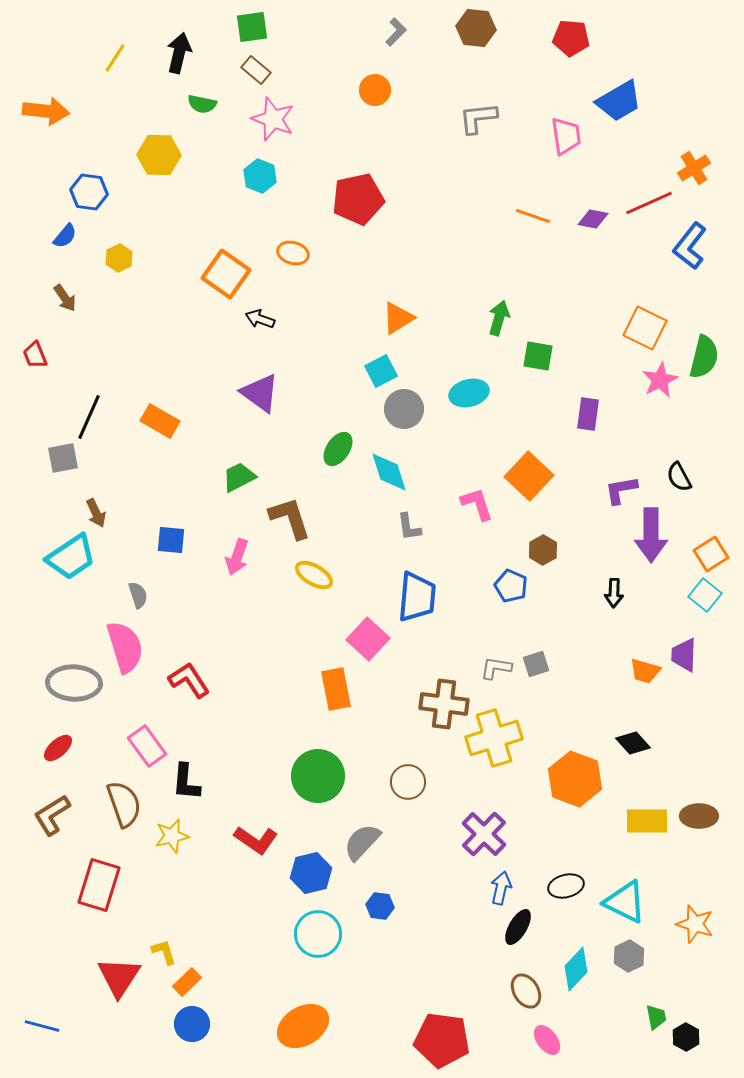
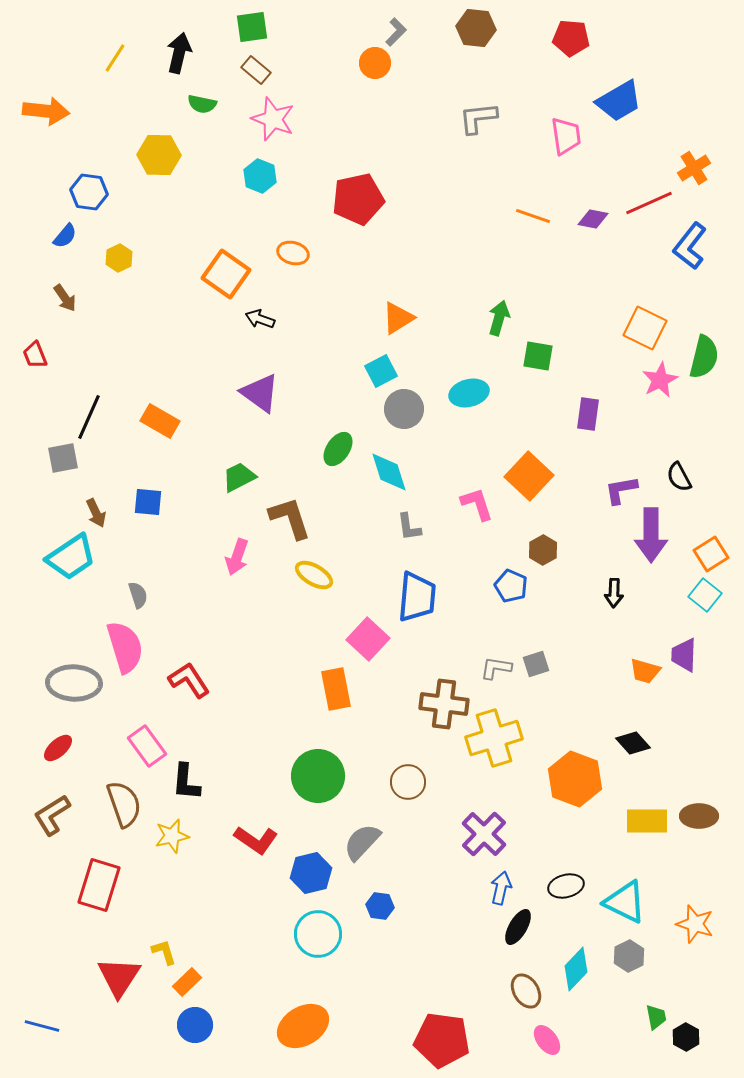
orange circle at (375, 90): moved 27 px up
blue square at (171, 540): moved 23 px left, 38 px up
blue circle at (192, 1024): moved 3 px right, 1 px down
